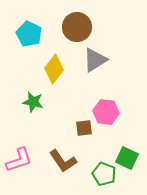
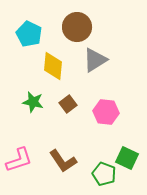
yellow diamond: moved 1 px left, 3 px up; rotated 32 degrees counterclockwise
brown square: moved 16 px left, 24 px up; rotated 30 degrees counterclockwise
